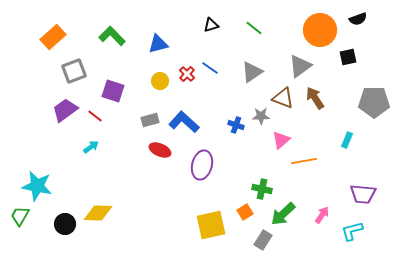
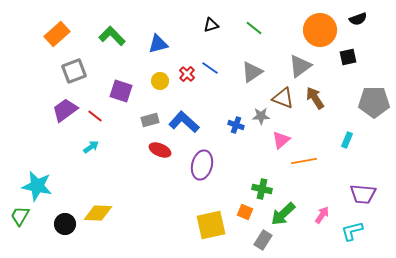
orange rectangle at (53, 37): moved 4 px right, 3 px up
purple square at (113, 91): moved 8 px right
orange square at (245, 212): rotated 35 degrees counterclockwise
